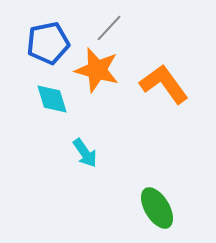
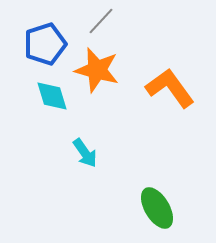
gray line: moved 8 px left, 7 px up
blue pentagon: moved 3 px left, 1 px down; rotated 6 degrees counterclockwise
orange L-shape: moved 6 px right, 4 px down
cyan diamond: moved 3 px up
